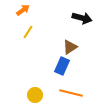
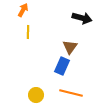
orange arrow: rotated 24 degrees counterclockwise
yellow line: rotated 32 degrees counterclockwise
brown triangle: rotated 21 degrees counterclockwise
yellow circle: moved 1 px right
